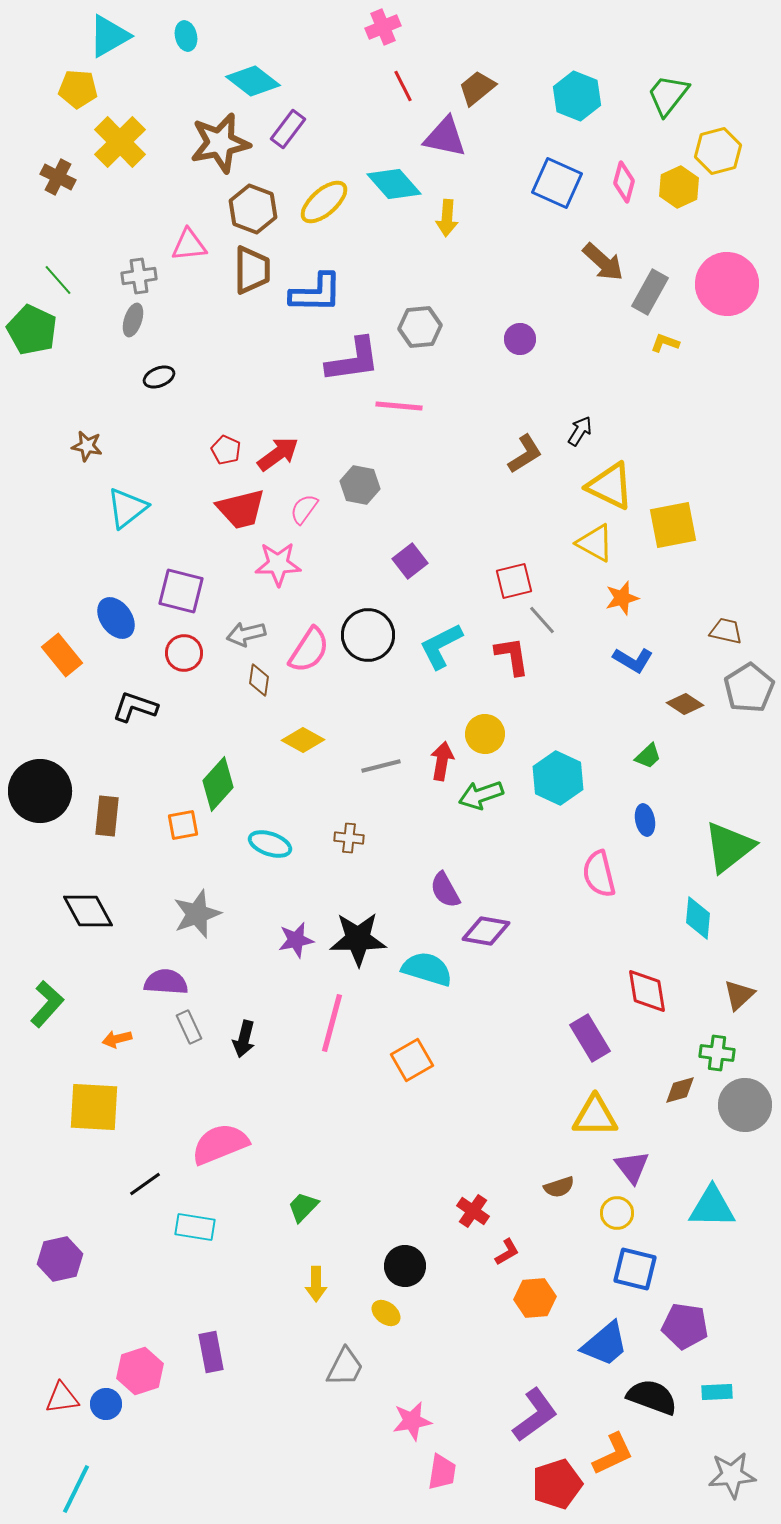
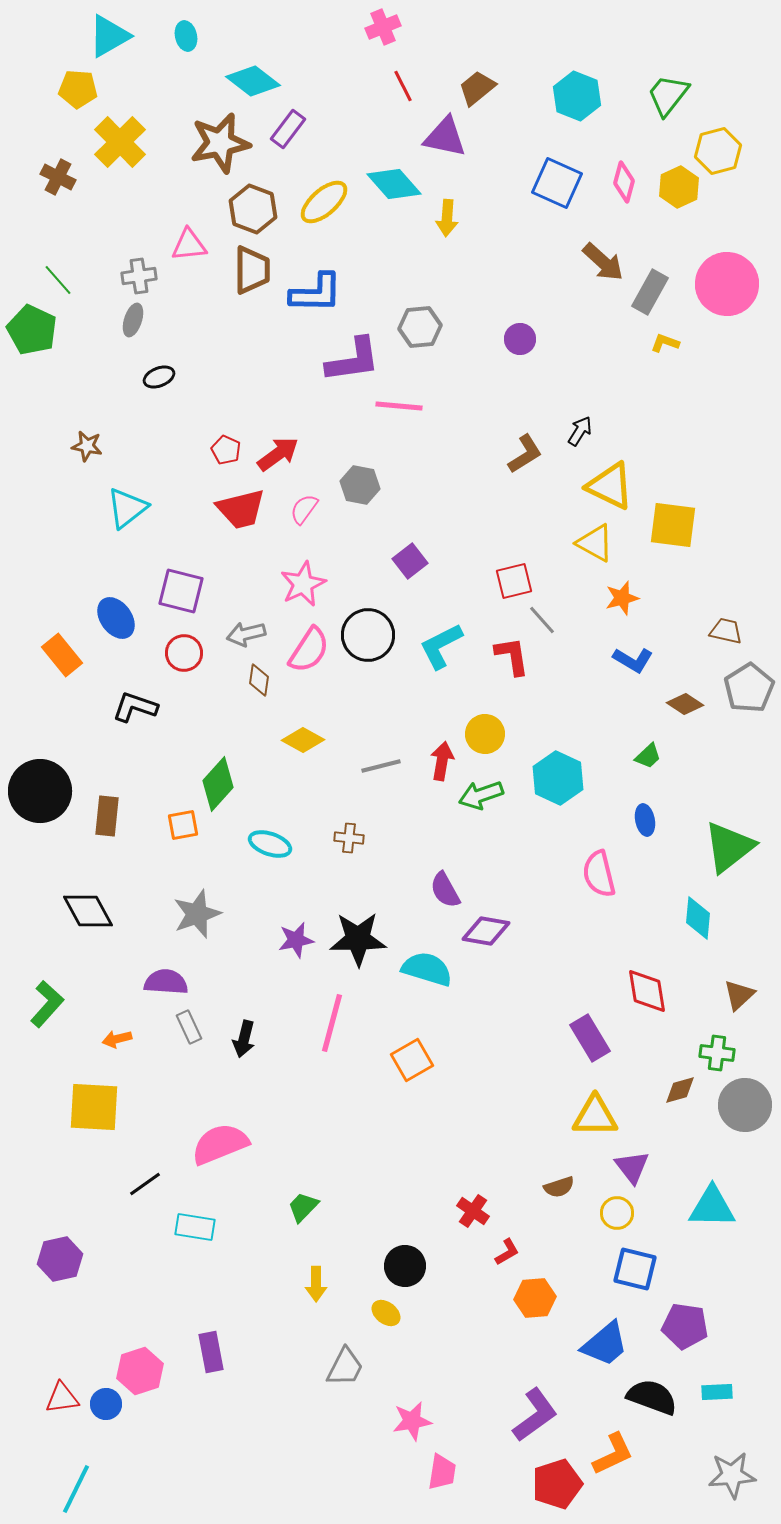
yellow square at (673, 525): rotated 18 degrees clockwise
pink star at (278, 564): moved 25 px right, 20 px down; rotated 24 degrees counterclockwise
